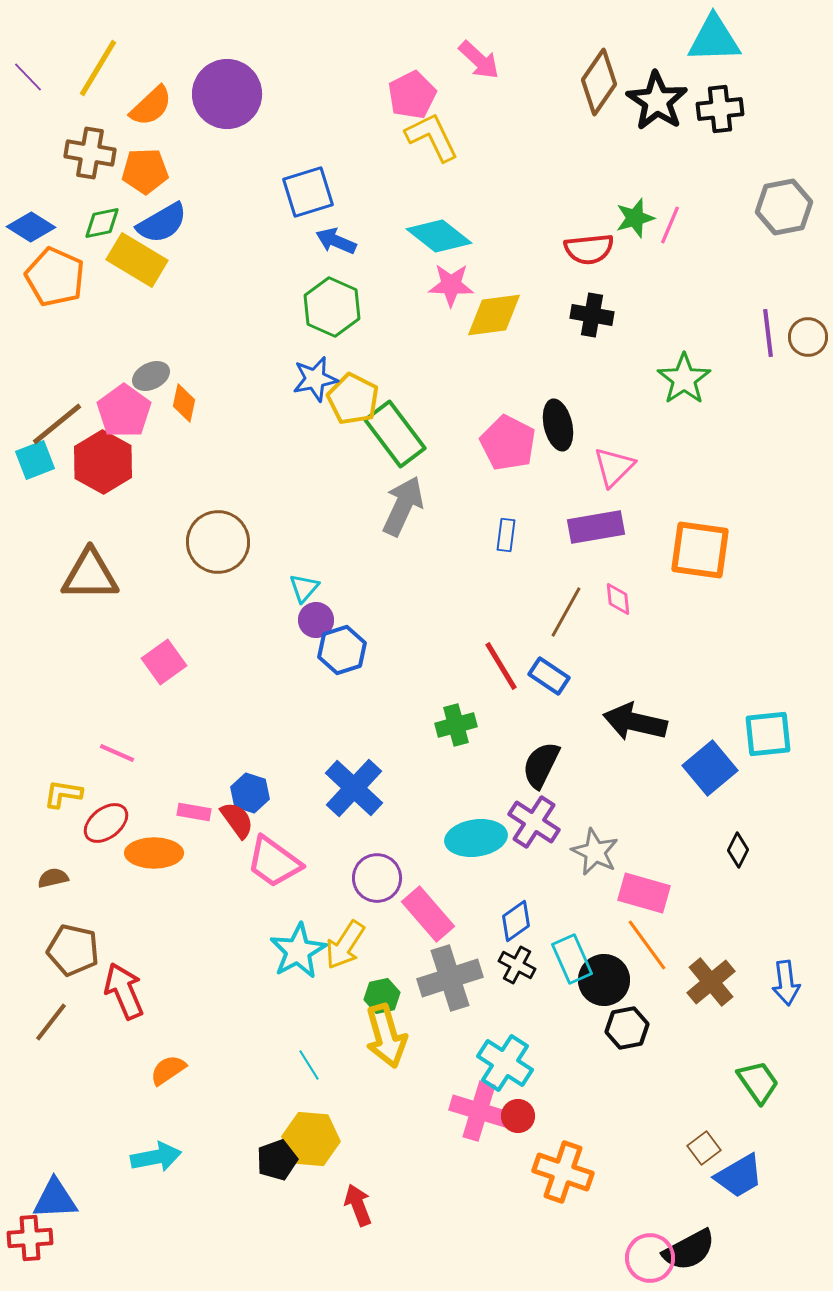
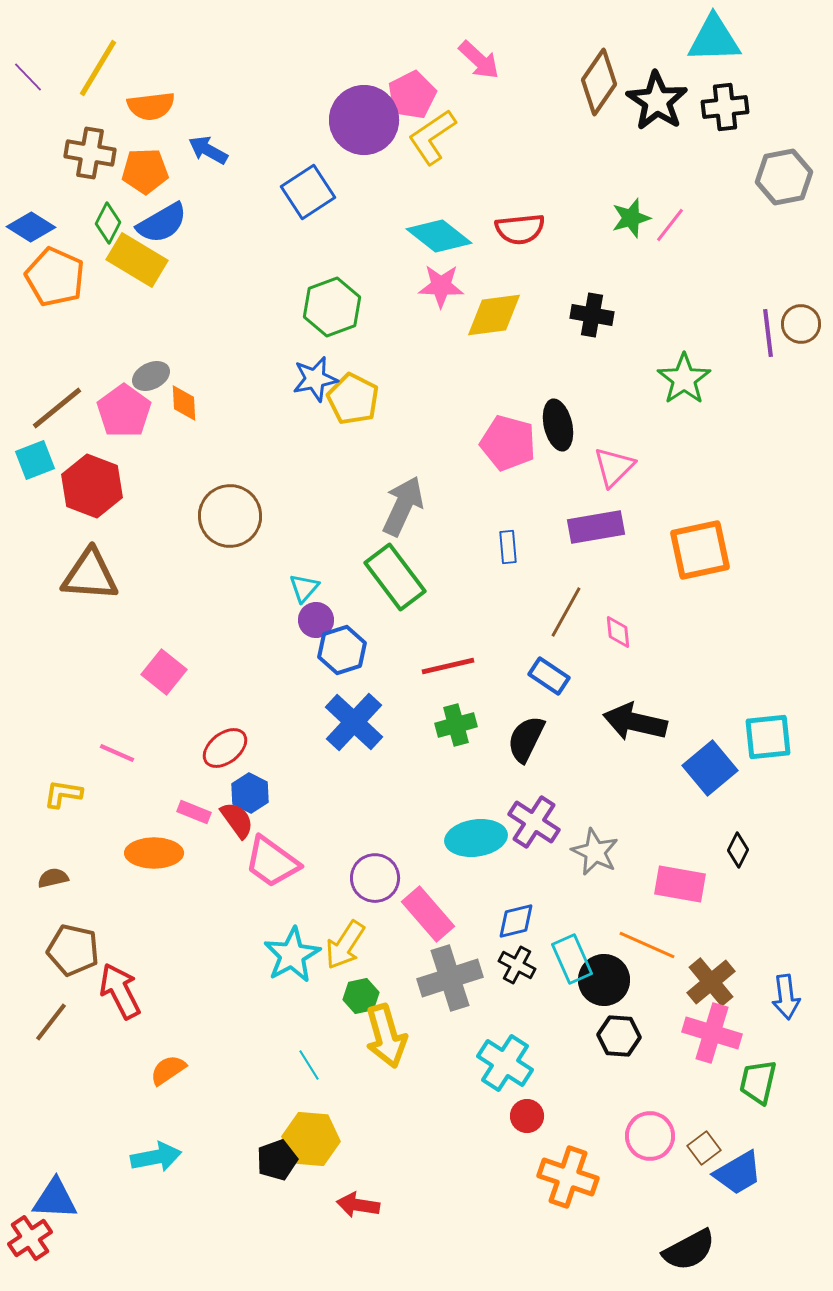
purple circle at (227, 94): moved 137 px right, 26 px down
orange semicircle at (151, 106): rotated 36 degrees clockwise
black cross at (720, 109): moved 5 px right, 2 px up
yellow L-shape at (432, 137): rotated 98 degrees counterclockwise
blue square at (308, 192): rotated 16 degrees counterclockwise
gray hexagon at (784, 207): moved 30 px up
green star at (635, 218): moved 4 px left
green diamond at (102, 223): moved 6 px right; rotated 51 degrees counterclockwise
pink line at (670, 225): rotated 15 degrees clockwise
blue arrow at (336, 241): moved 128 px left, 91 px up; rotated 6 degrees clockwise
red semicircle at (589, 249): moved 69 px left, 20 px up
pink star at (451, 285): moved 10 px left, 1 px down
green hexagon at (332, 307): rotated 16 degrees clockwise
brown circle at (808, 337): moved 7 px left, 13 px up
orange diamond at (184, 403): rotated 15 degrees counterclockwise
brown line at (57, 424): moved 16 px up
green rectangle at (395, 434): moved 143 px down
pink pentagon at (508, 443): rotated 12 degrees counterclockwise
red hexagon at (103, 462): moved 11 px left, 24 px down; rotated 8 degrees counterclockwise
blue rectangle at (506, 535): moved 2 px right, 12 px down; rotated 12 degrees counterclockwise
brown circle at (218, 542): moved 12 px right, 26 px up
orange square at (700, 550): rotated 20 degrees counterclockwise
brown triangle at (90, 575): rotated 4 degrees clockwise
pink diamond at (618, 599): moved 33 px down
pink square at (164, 662): moved 10 px down; rotated 15 degrees counterclockwise
red line at (501, 666): moved 53 px left; rotated 72 degrees counterclockwise
cyan square at (768, 734): moved 3 px down
black semicircle at (541, 765): moved 15 px left, 26 px up
blue cross at (354, 788): moved 66 px up
blue hexagon at (250, 793): rotated 9 degrees clockwise
pink rectangle at (194, 812): rotated 12 degrees clockwise
red ellipse at (106, 823): moved 119 px right, 75 px up
pink trapezoid at (274, 862): moved 2 px left
purple circle at (377, 878): moved 2 px left
pink rectangle at (644, 893): moved 36 px right, 9 px up; rotated 6 degrees counterclockwise
blue diamond at (516, 921): rotated 21 degrees clockwise
orange line at (647, 945): rotated 30 degrees counterclockwise
cyan star at (298, 951): moved 6 px left, 4 px down
blue arrow at (786, 983): moved 14 px down
red arrow at (124, 991): moved 4 px left; rotated 4 degrees counterclockwise
green hexagon at (382, 996): moved 21 px left
black hexagon at (627, 1028): moved 8 px left, 8 px down; rotated 15 degrees clockwise
green trapezoid at (758, 1082): rotated 132 degrees counterclockwise
pink cross at (479, 1111): moved 233 px right, 78 px up
red circle at (518, 1116): moved 9 px right
orange cross at (563, 1172): moved 5 px right, 5 px down
blue trapezoid at (739, 1176): moved 1 px left, 3 px up
blue triangle at (55, 1199): rotated 6 degrees clockwise
red arrow at (358, 1205): rotated 60 degrees counterclockwise
red cross at (30, 1238): rotated 30 degrees counterclockwise
pink circle at (650, 1258): moved 122 px up
